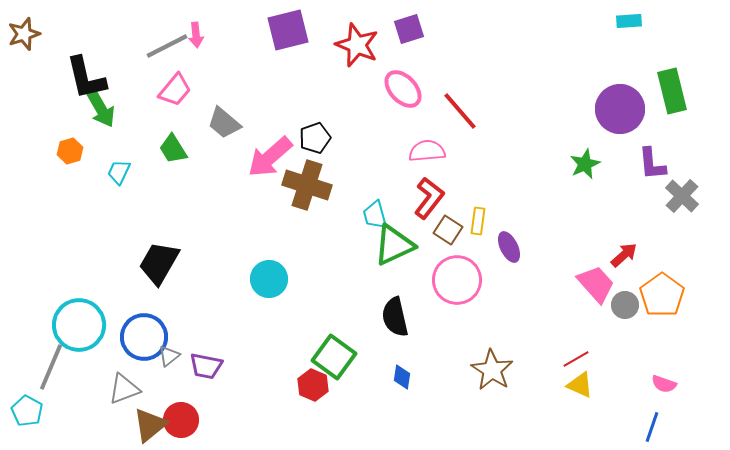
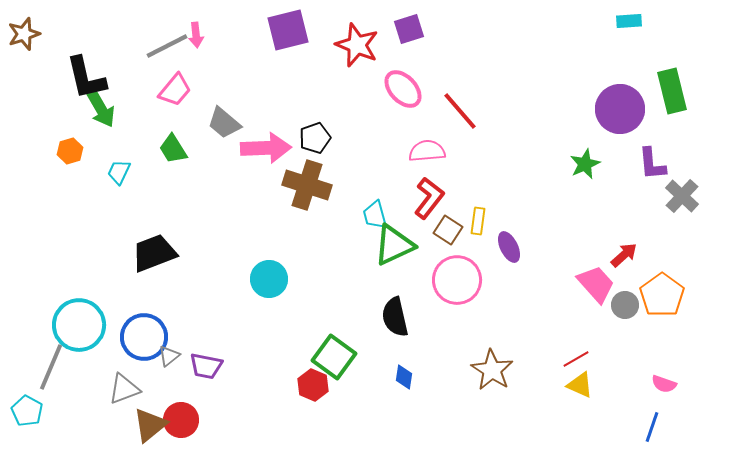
pink arrow at (270, 157): moved 4 px left, 9 px up; rotated 141 degrees counterclockwise
black trapezoid at (159, 263): moved 5 px left, 10 px up; rotated 39 degrees clockwise
blue diamond at (402, 377): moved 2 px right
